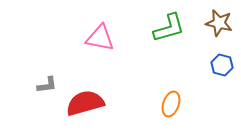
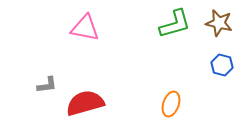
green L-shape: moved 6 px right, 4 px up
pink triangle: moved 15 px left, 10 px up
